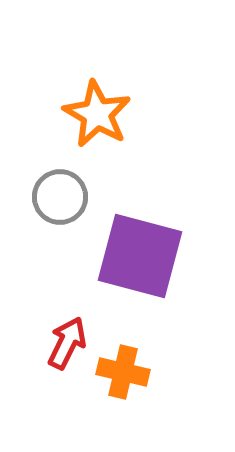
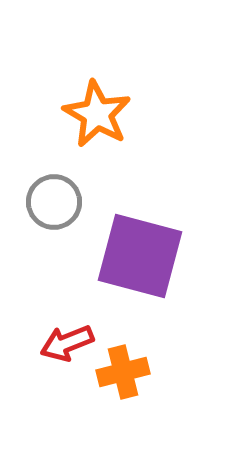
gray circle: moved 6 px left, 5 px down
red arrow: rotated 138 degrees counterclockwise
orange cross: rotated 27 degrees counterclockwise
